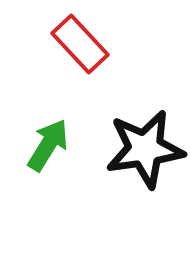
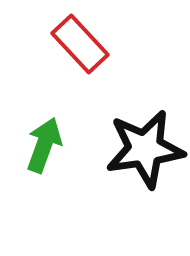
green arrow: moved 4 px left; rotated 12 degrees counterclockwise
